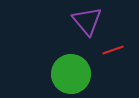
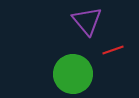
green circle: moved 2 px right
